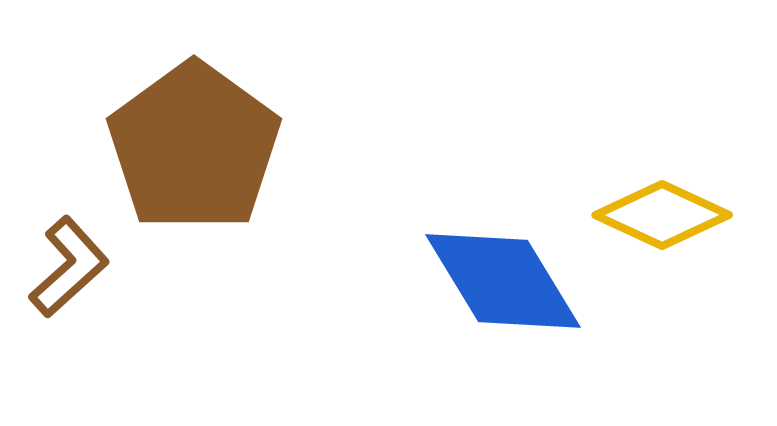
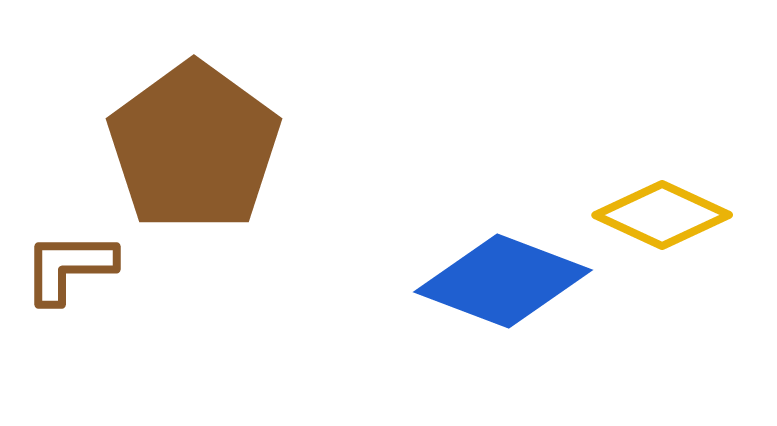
brown L-shape: rotated 138 degrees counterclockwise
blue diamond: rotated 38 degrees counterclockwise
